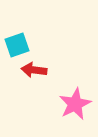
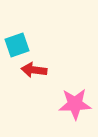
pink star: rotated 24 degrees clockwise
